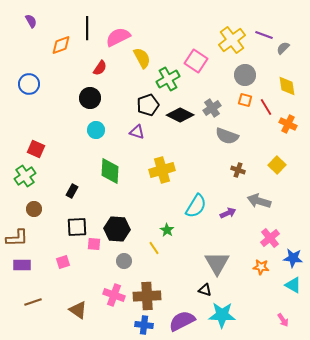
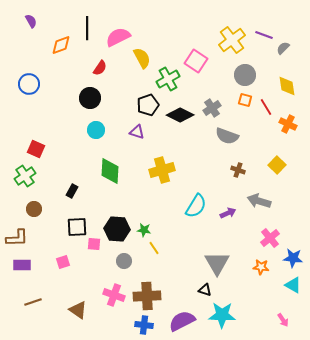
green star at (167, 230): moved 23 px left; rotated 24 degrees counterclockwise
